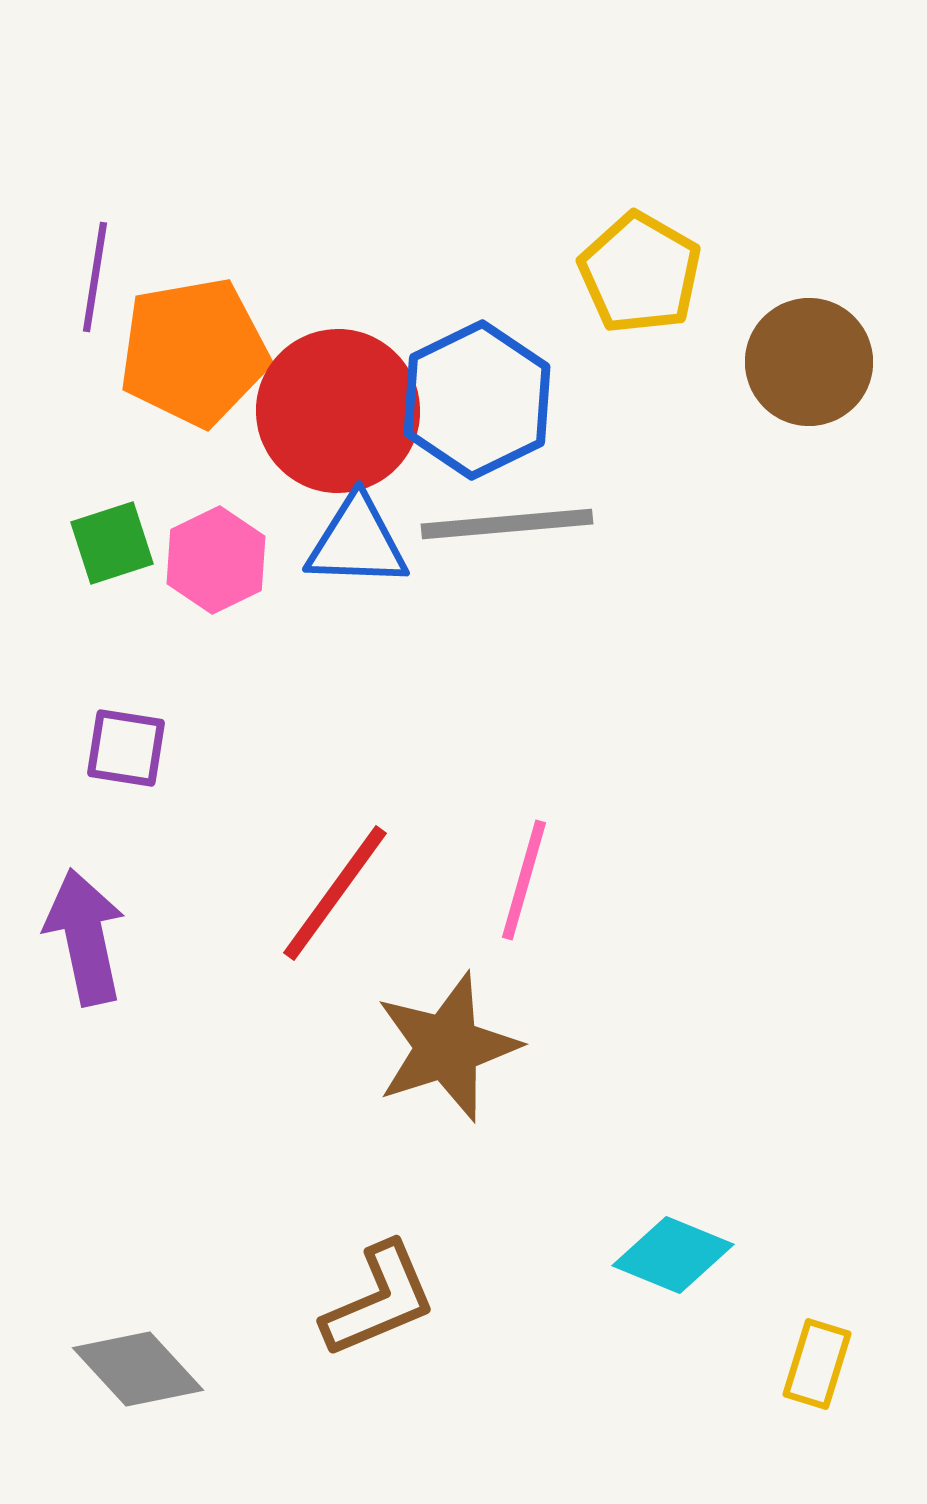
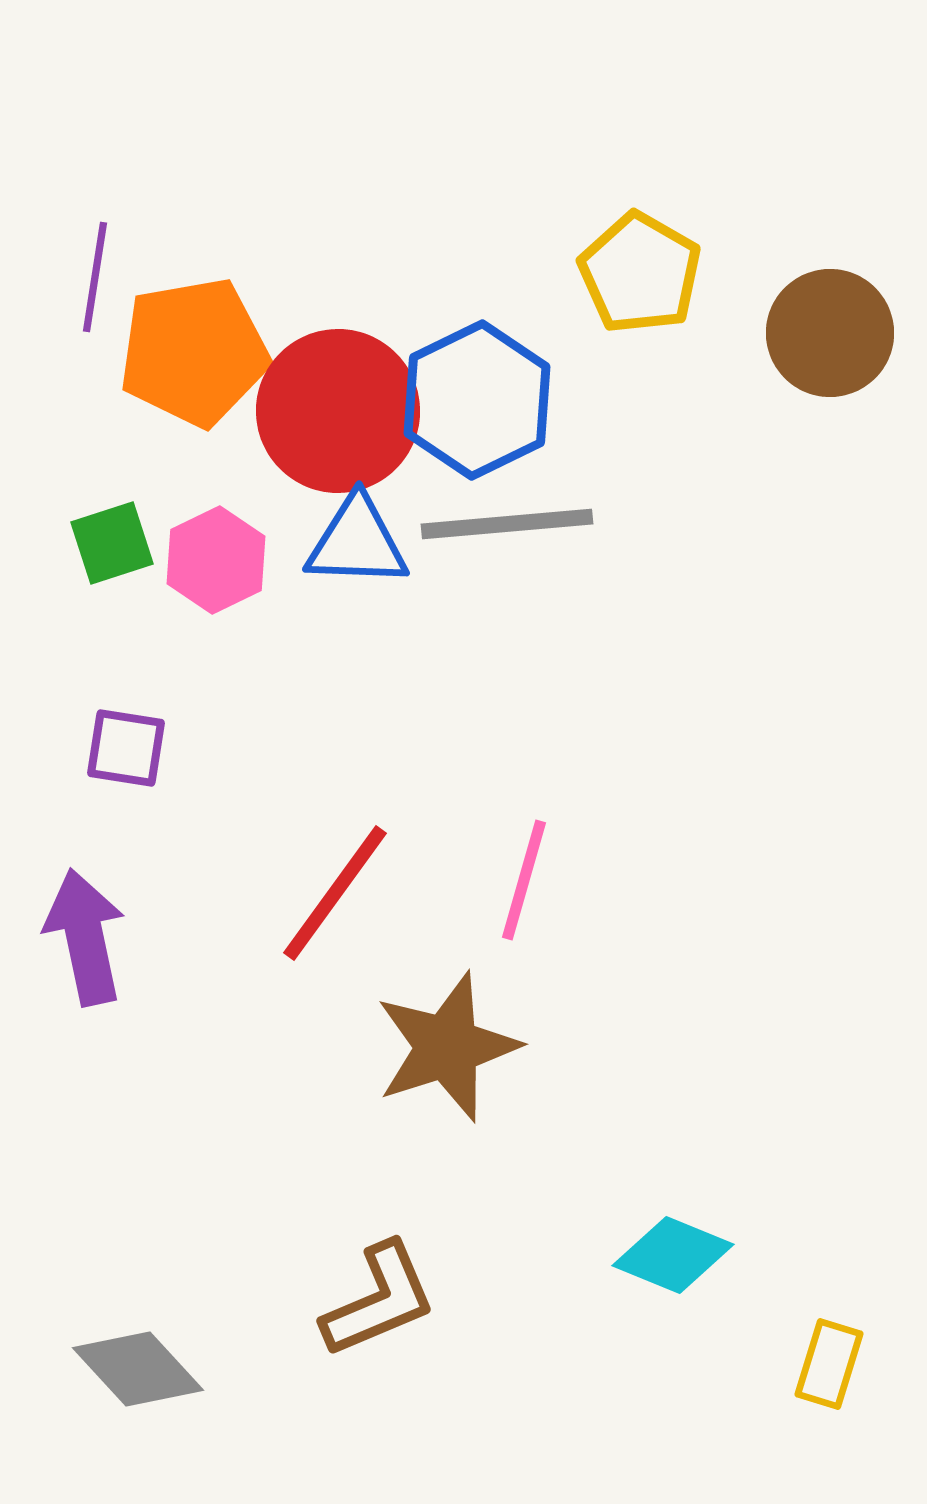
brown circle: moved 21 px right, 29 px up
yellow rectangle: moved 12 px right
